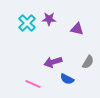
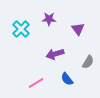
cyan cross: moved 6 px left, 6 px down
purple triangle: moved 1 px right; rotated 40 degrees clockwise
purple arrow: moved 2 px right, 8 px up
blue semicircle: rotated 24 degrees clockwise
pink line: moved 3 px right, 1 px up; rotated 56 degrees counterclockwise
